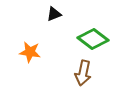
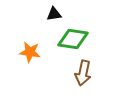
black triangle: rotated 14 degrees clockwise
green diamond: moved 20 px left; rotated 28 degrees counterclockwise
